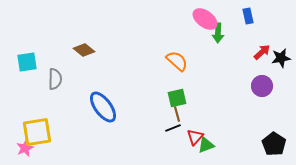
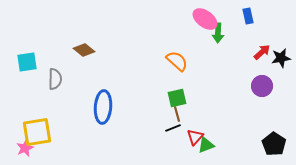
blue ellipse: rotated 40 degrees clockwise
